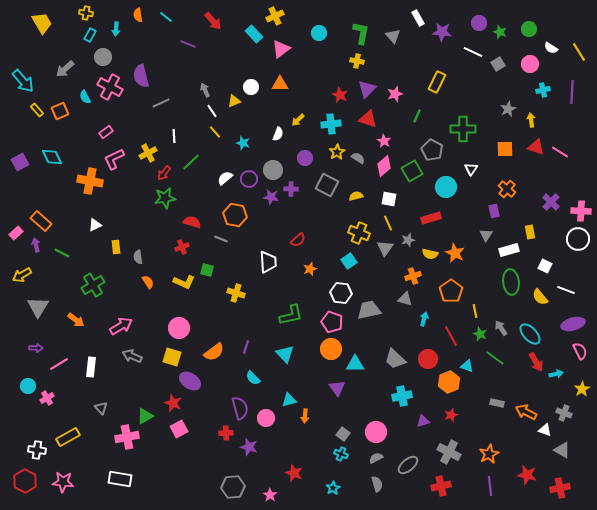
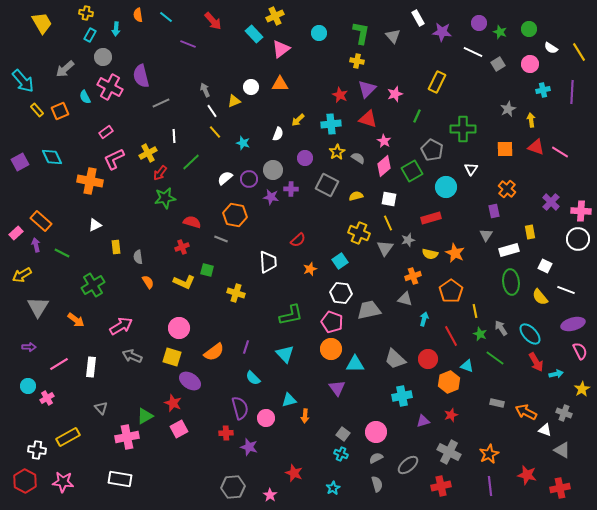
red arrow at (164, 173): moved 4 px left
cyan square at (349, 261): moved 9 px left
purple arrow at (36, 348): moved 7 px left, 1 px up
